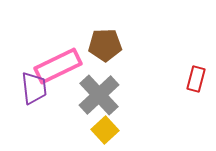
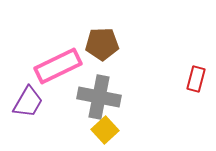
brown pentagon: moved 3 px left, 1 px up
purple trapezoid: moved 6 px left, 14 px down; rotated 36 degrees clockwise
gray cross: moved 2 px down; rotated 36 degrees counterclockwise
